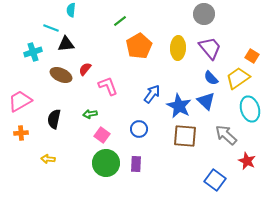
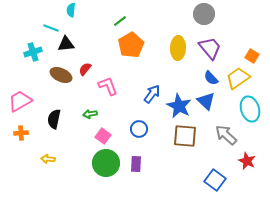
orange pentagon: moved 8 px left, 1 px up
pink square: moved 1 px right, 1 px down
